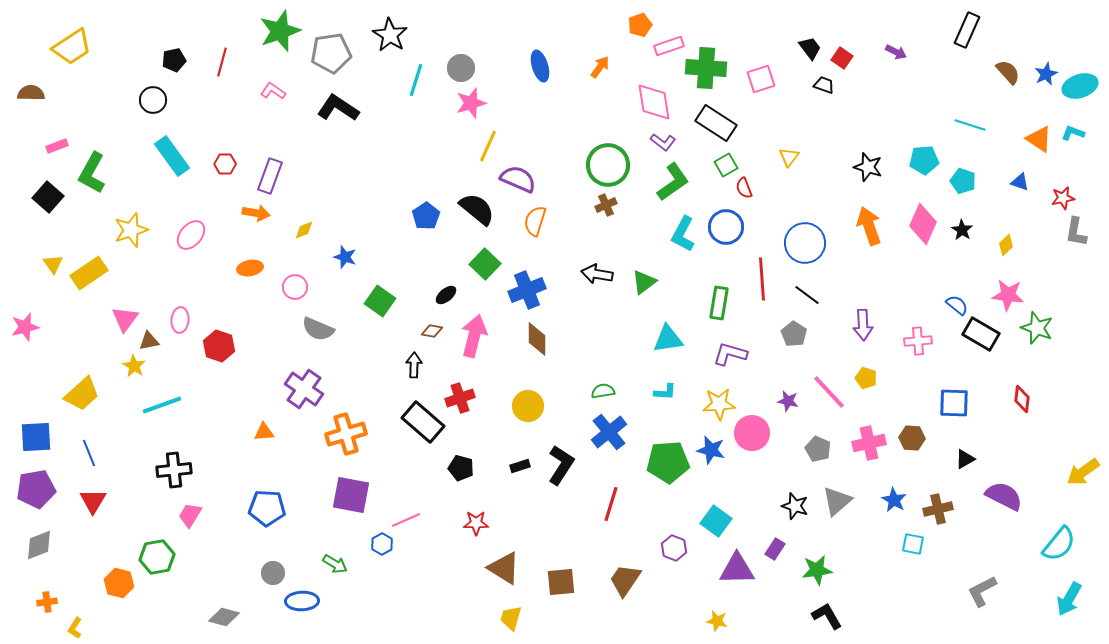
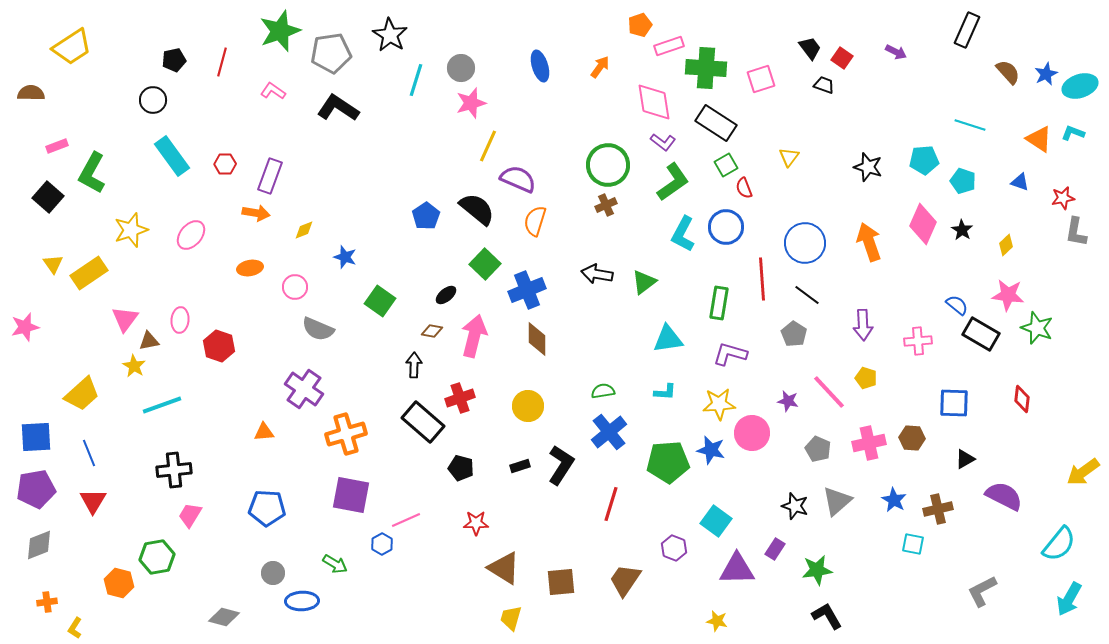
orange arrow at (869, 226): moved 16 px down
